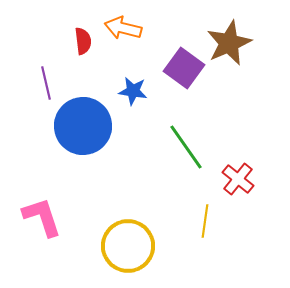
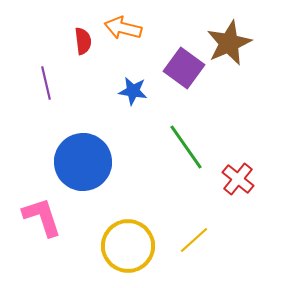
blue circle: moved 36 px down
yellow line: moved 11 px left, 19 px down; rotated 40 degrees clockwise
